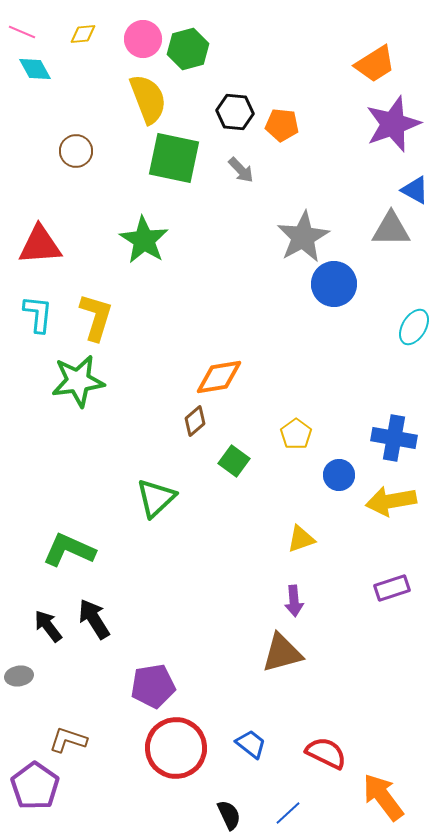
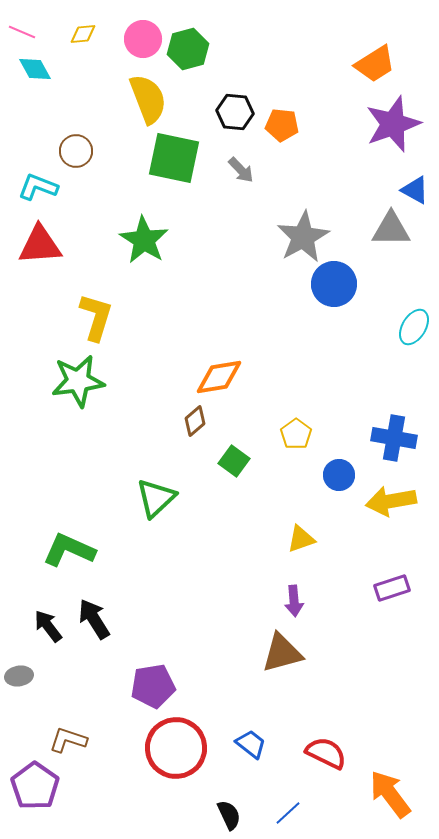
cyan L-shape at (38, 314): moved 127 px up; rotated 75 degrees counterclockwise
orange arrow at (383, 797): moved 7 px right, 3 px up
